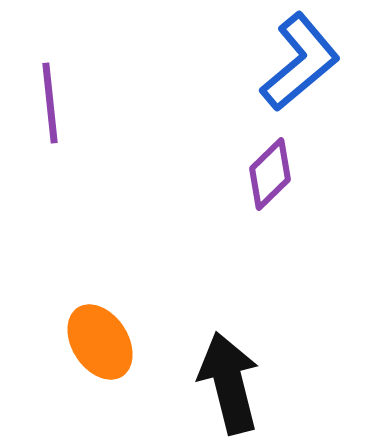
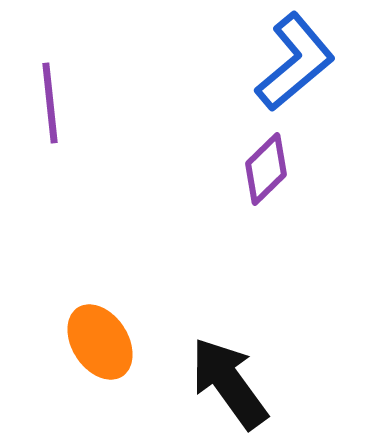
blue L-shape: moved 5 px left
purple diamond: moved 4 px left, 5 px up
black arrow: rotated 22 degrees counterclockwise
